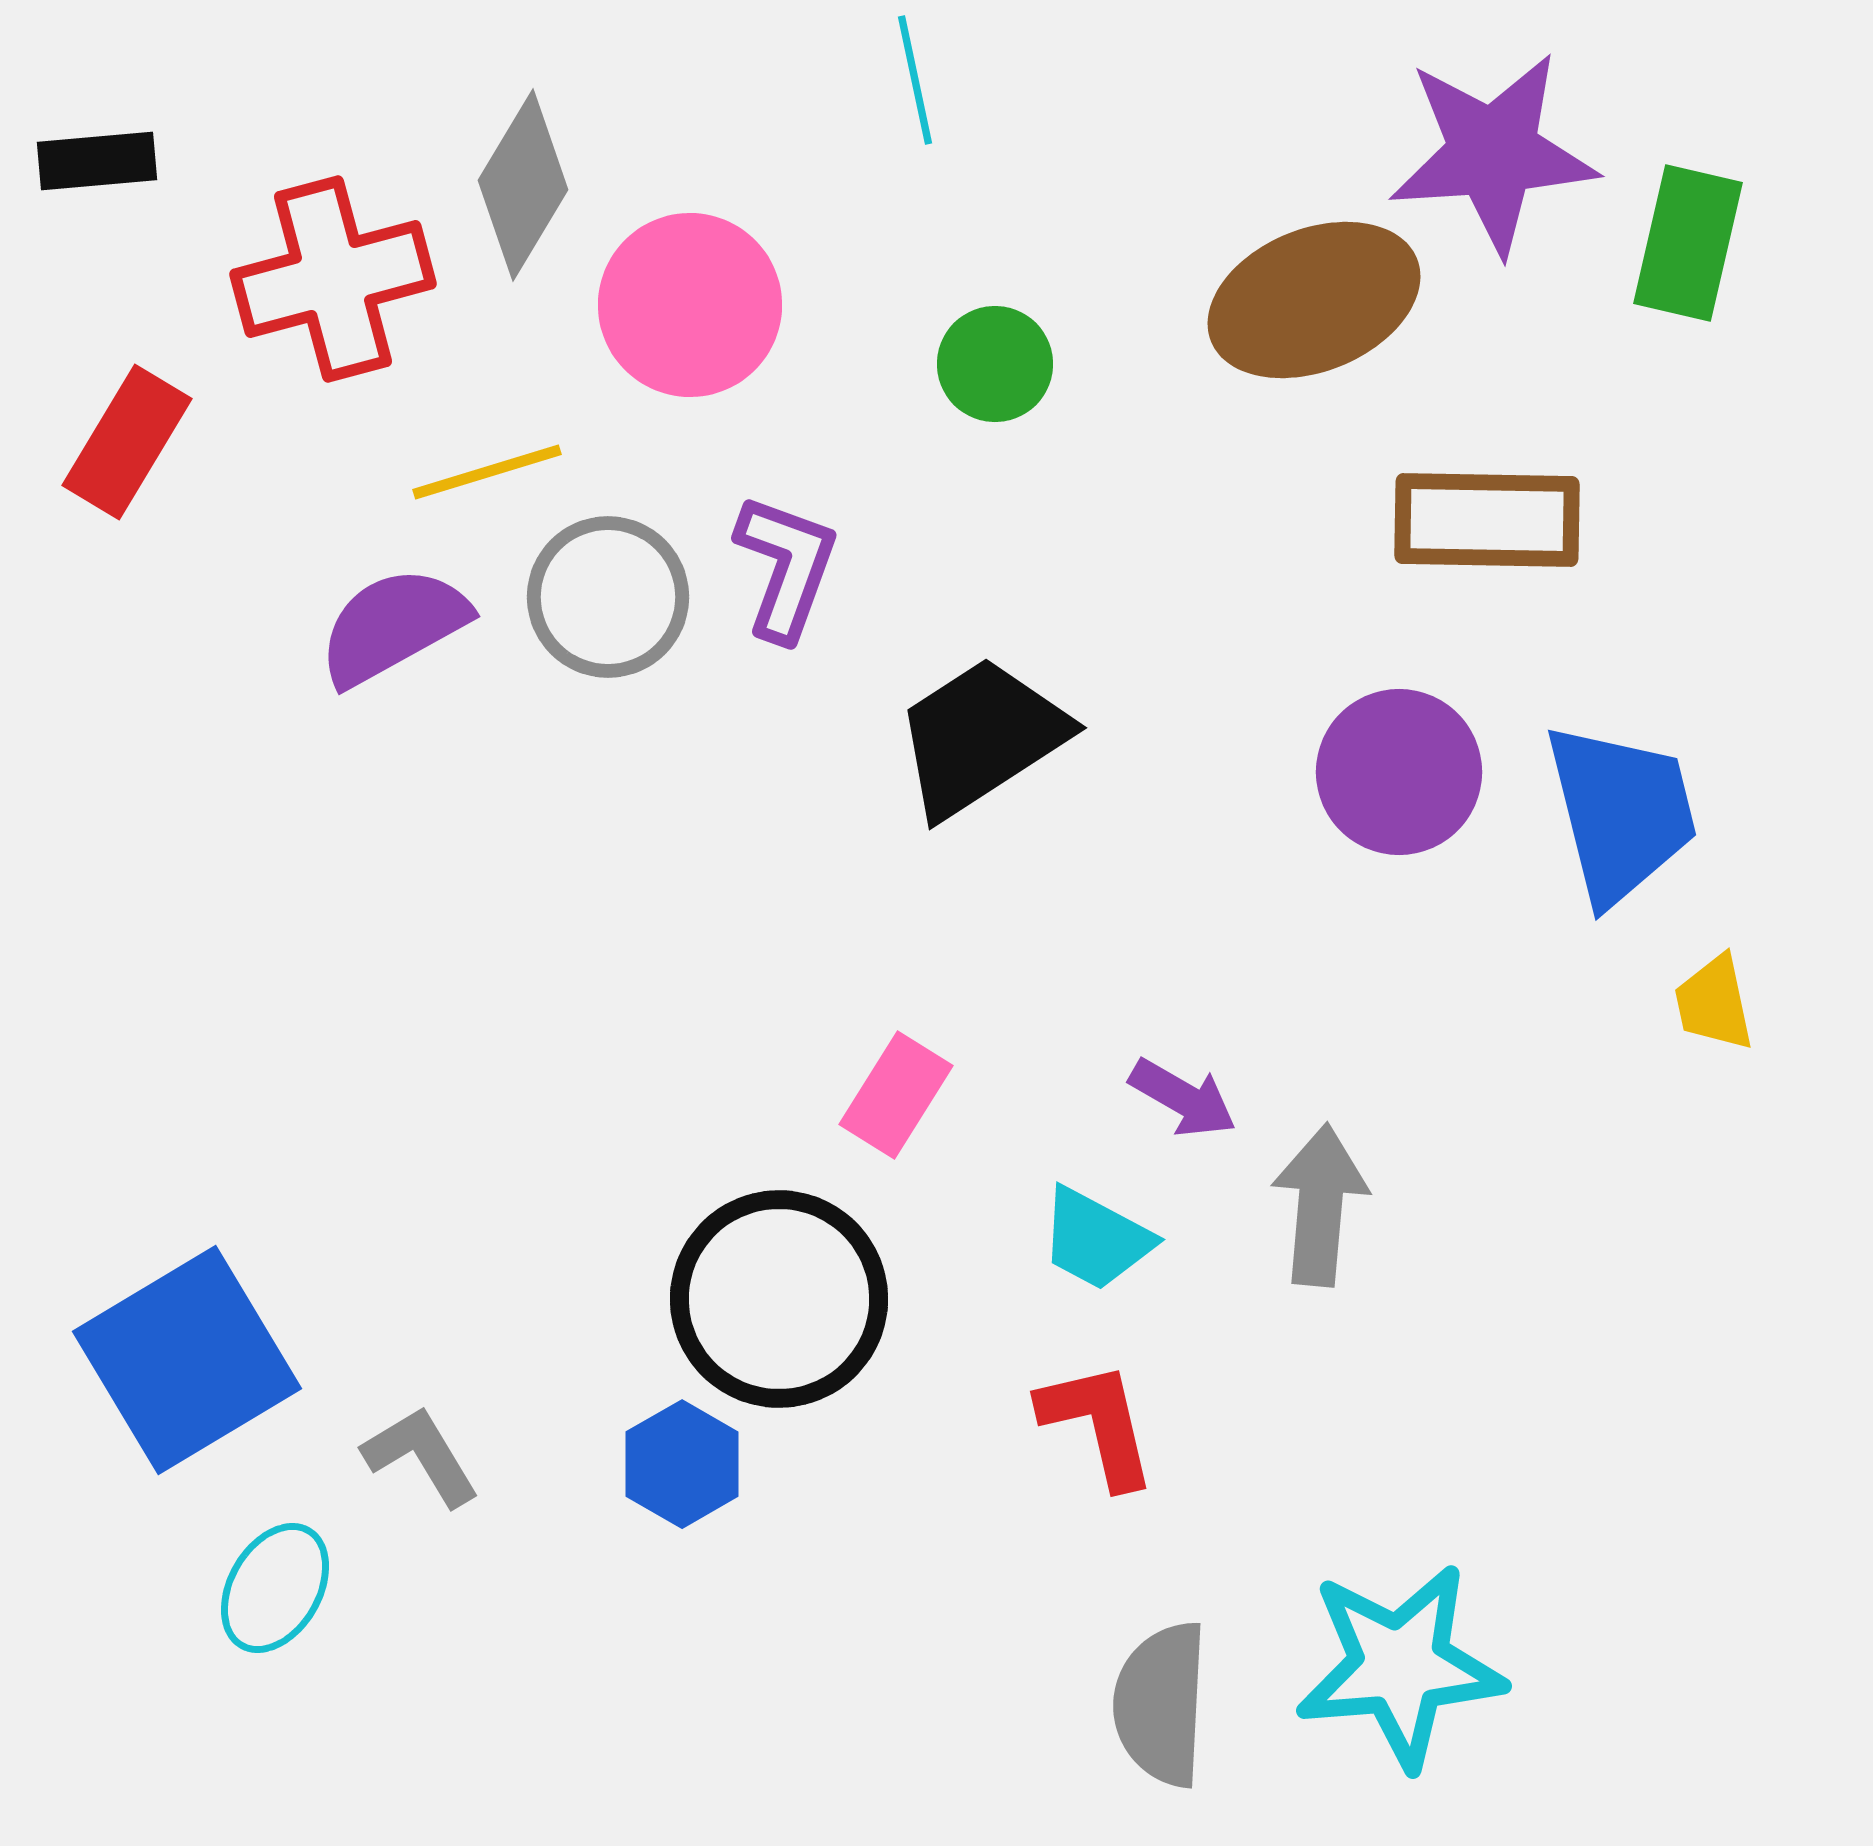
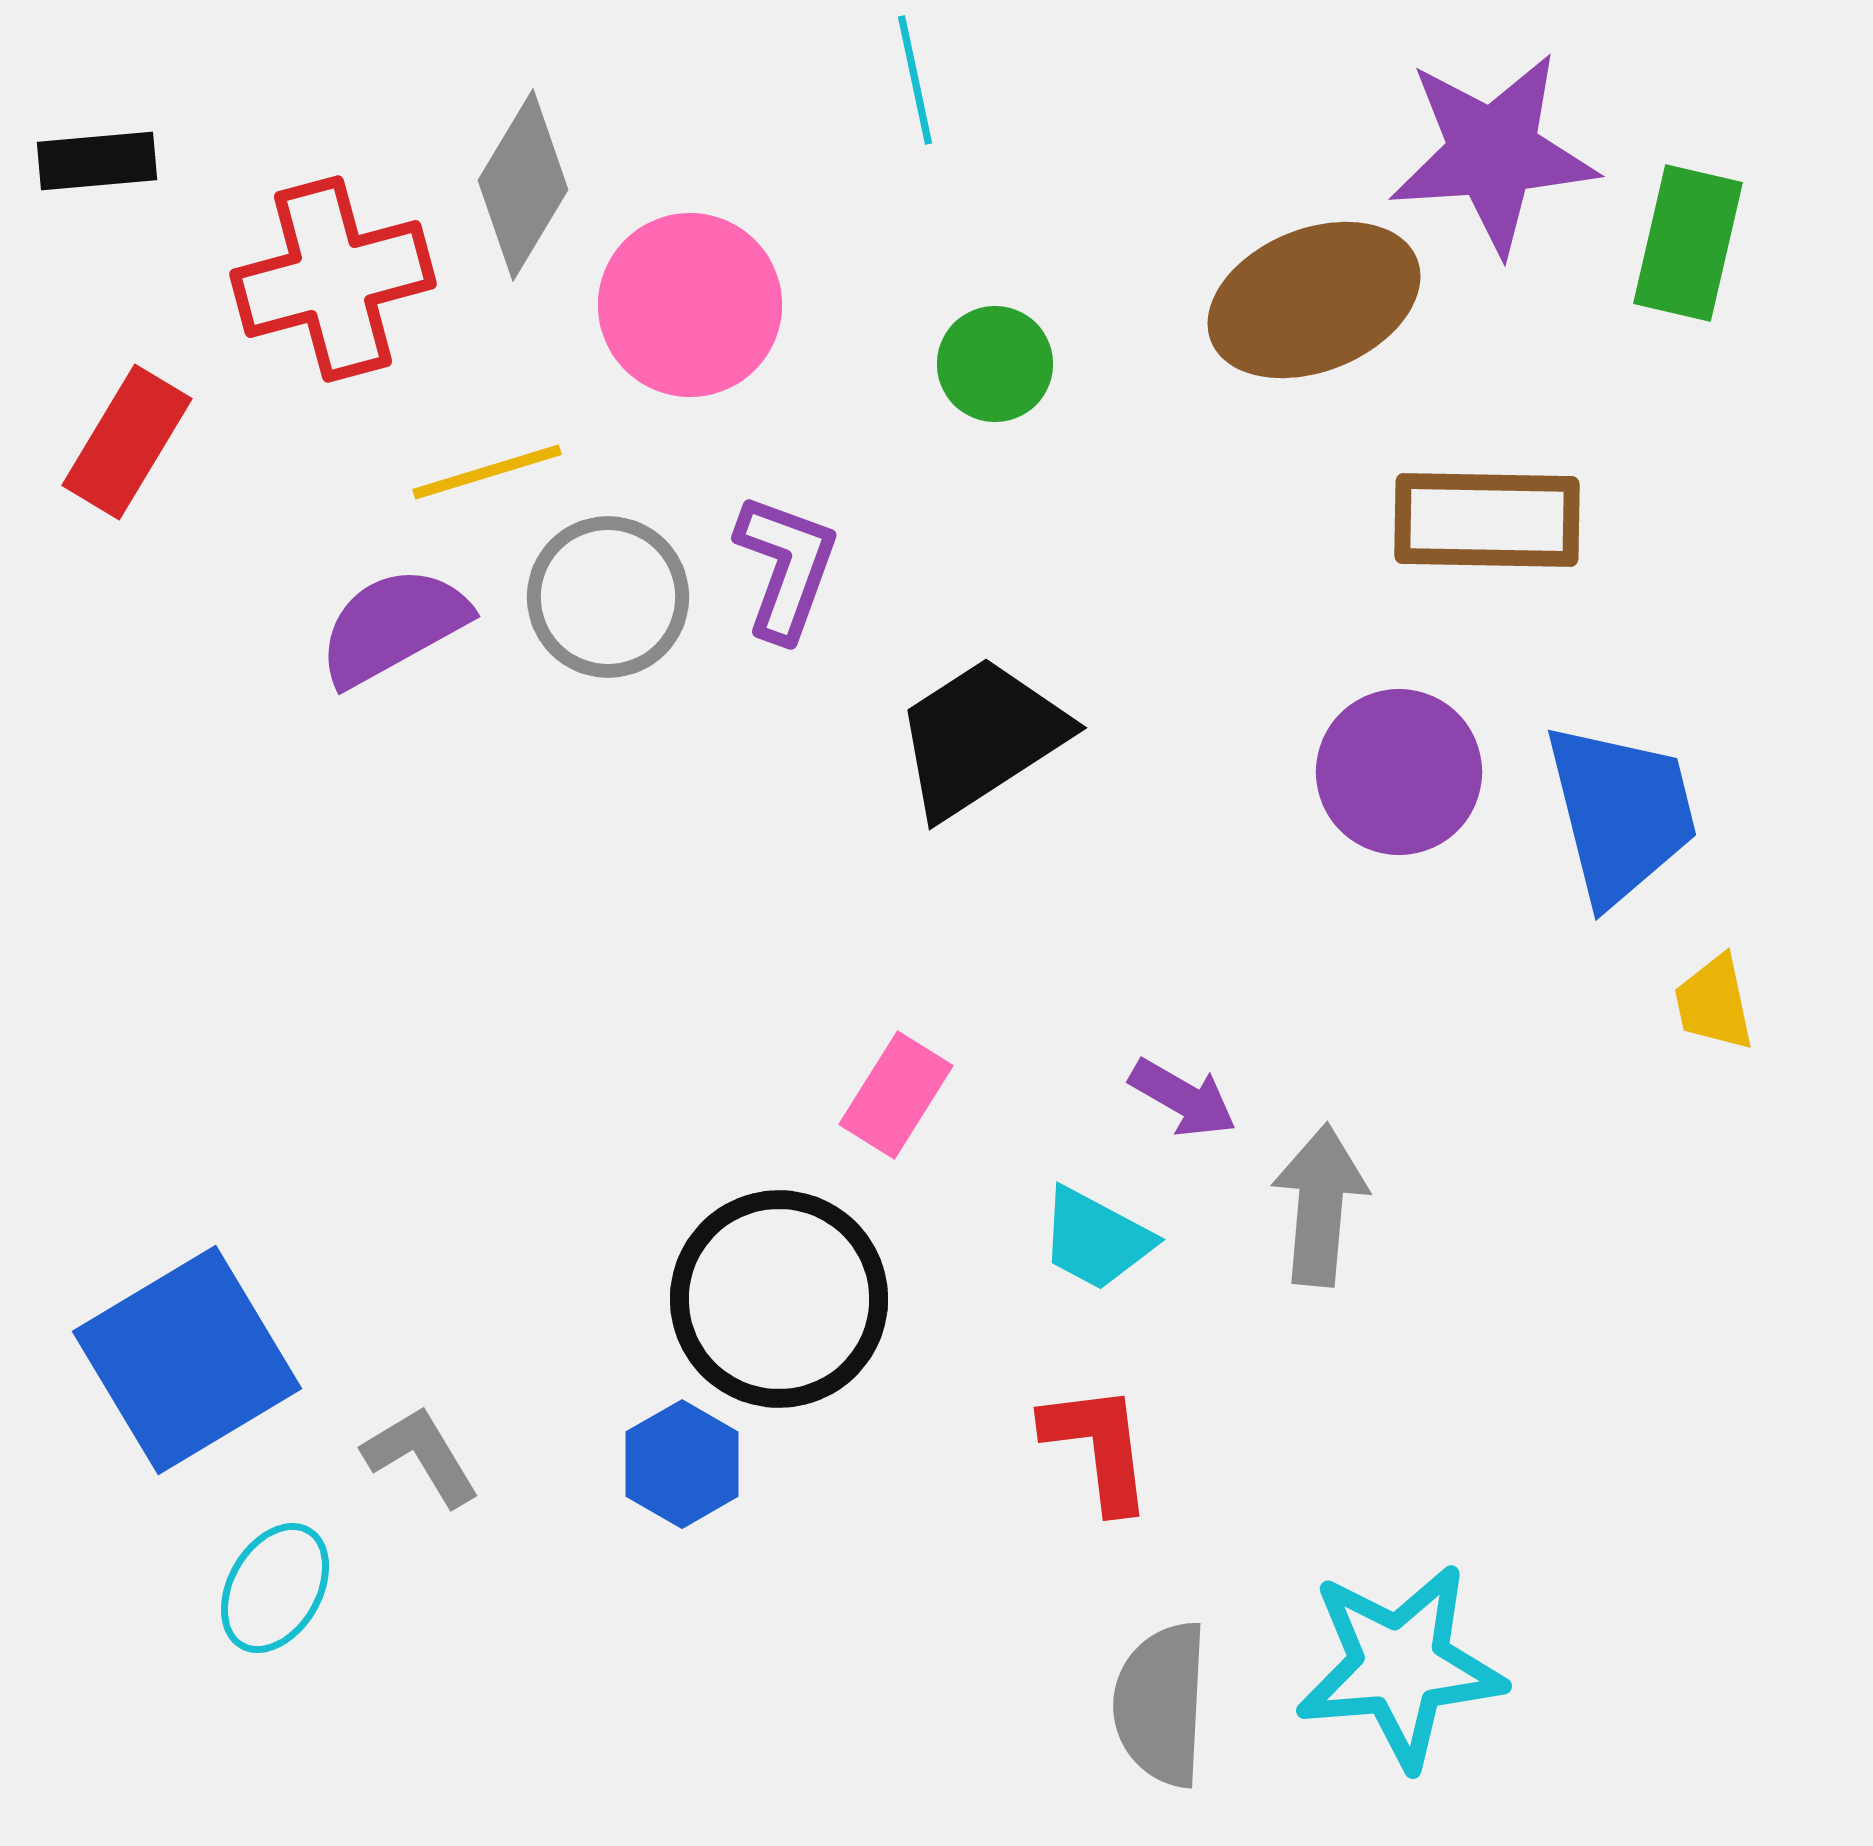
red L-shape: moved 23 px down; rotated 6 degrees clockwise
